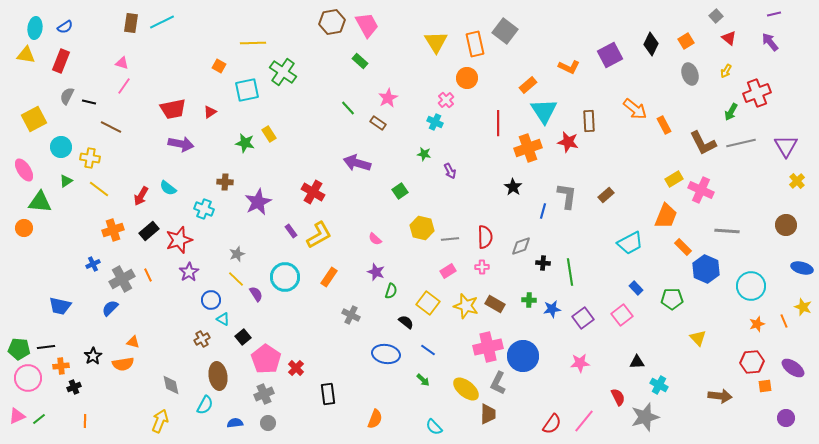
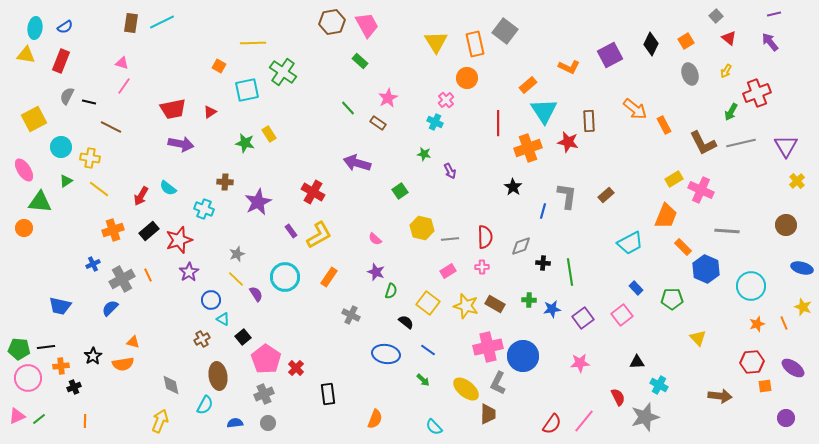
orange line at (784, 321): moved 2 px down
